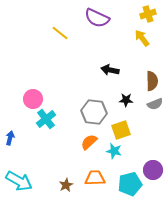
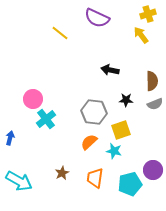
yellow arrow: moved 1 px left, 3 px up
orange trapezoid: rotated 80 degrees counterclockwise
brown star: moved 4 px left, 12 px up
